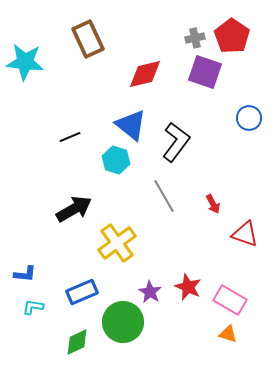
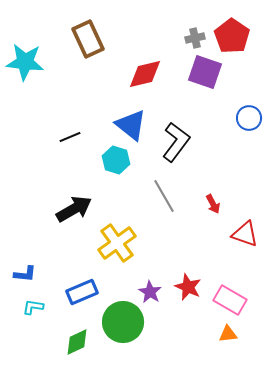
orange triangle: rotated 24 degrees counterclockwise
